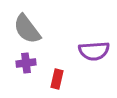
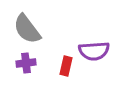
red rectangle: moved 9 px right, 13 px up
